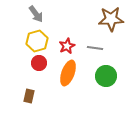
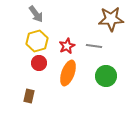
gray line: moved 1 px left, 2 px up
